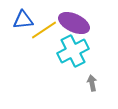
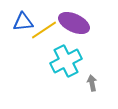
blue triangle: moved 2 px down
cyan cross: moved 7 px left, 10 px down
